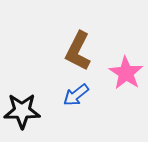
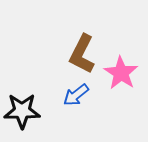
brown L-shape: moved 4 px right, 3 px down
pink star: moved 5 px left
